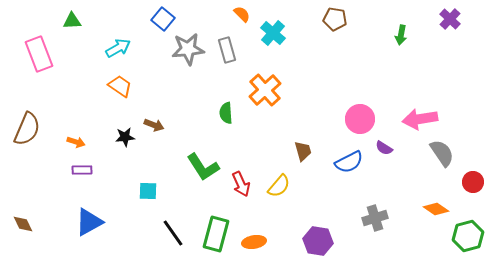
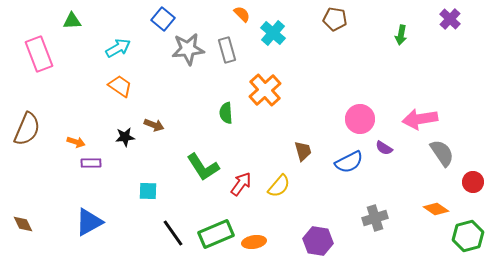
purple rectangle: moved 9 px right, 7 px up
red arrow: rotated 120 degrees counterclockwise
green rectangle: rotated 52 degrees clockwise
